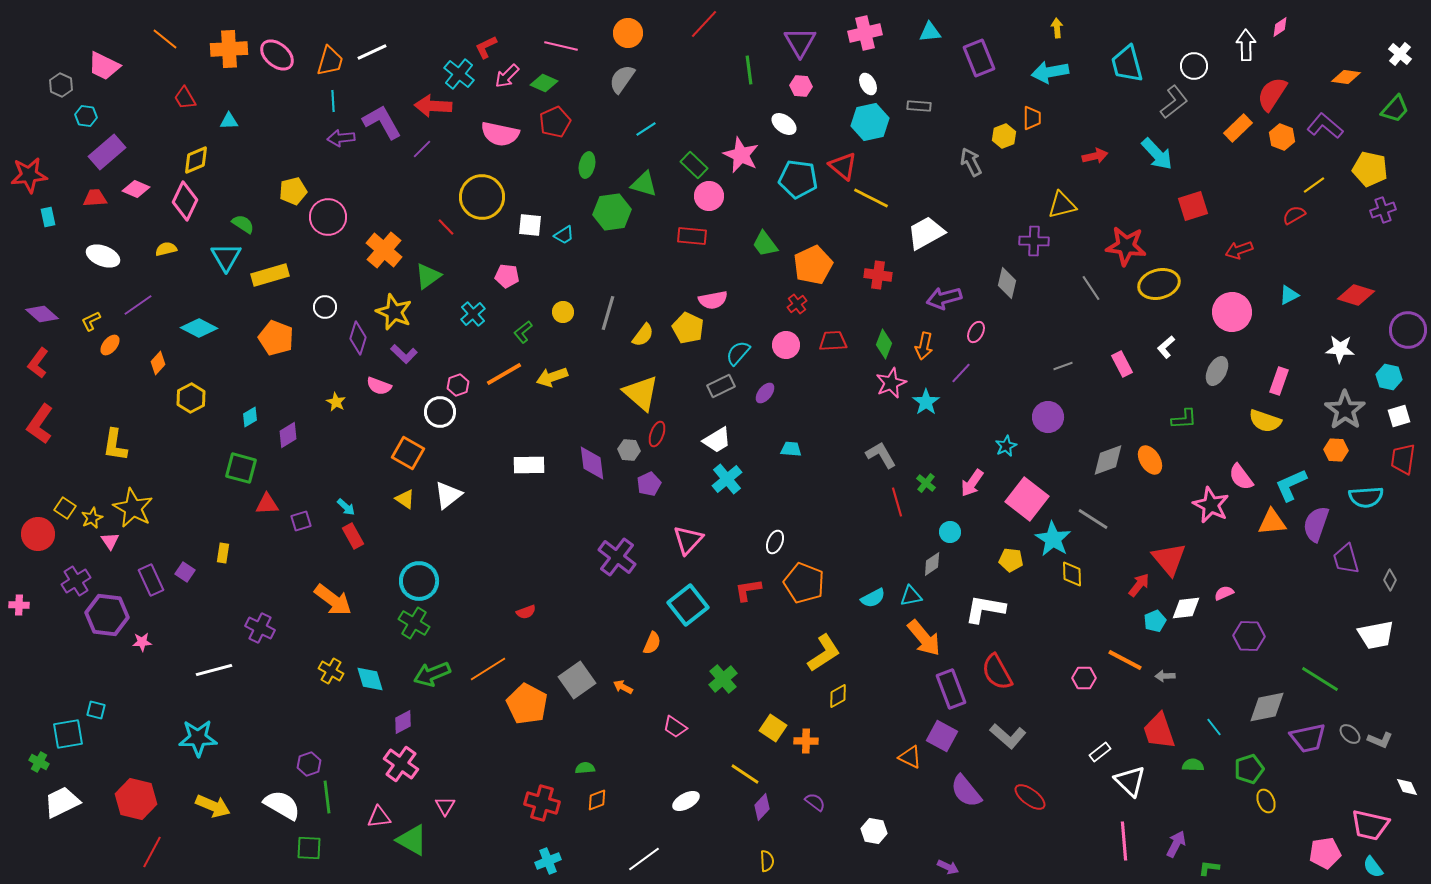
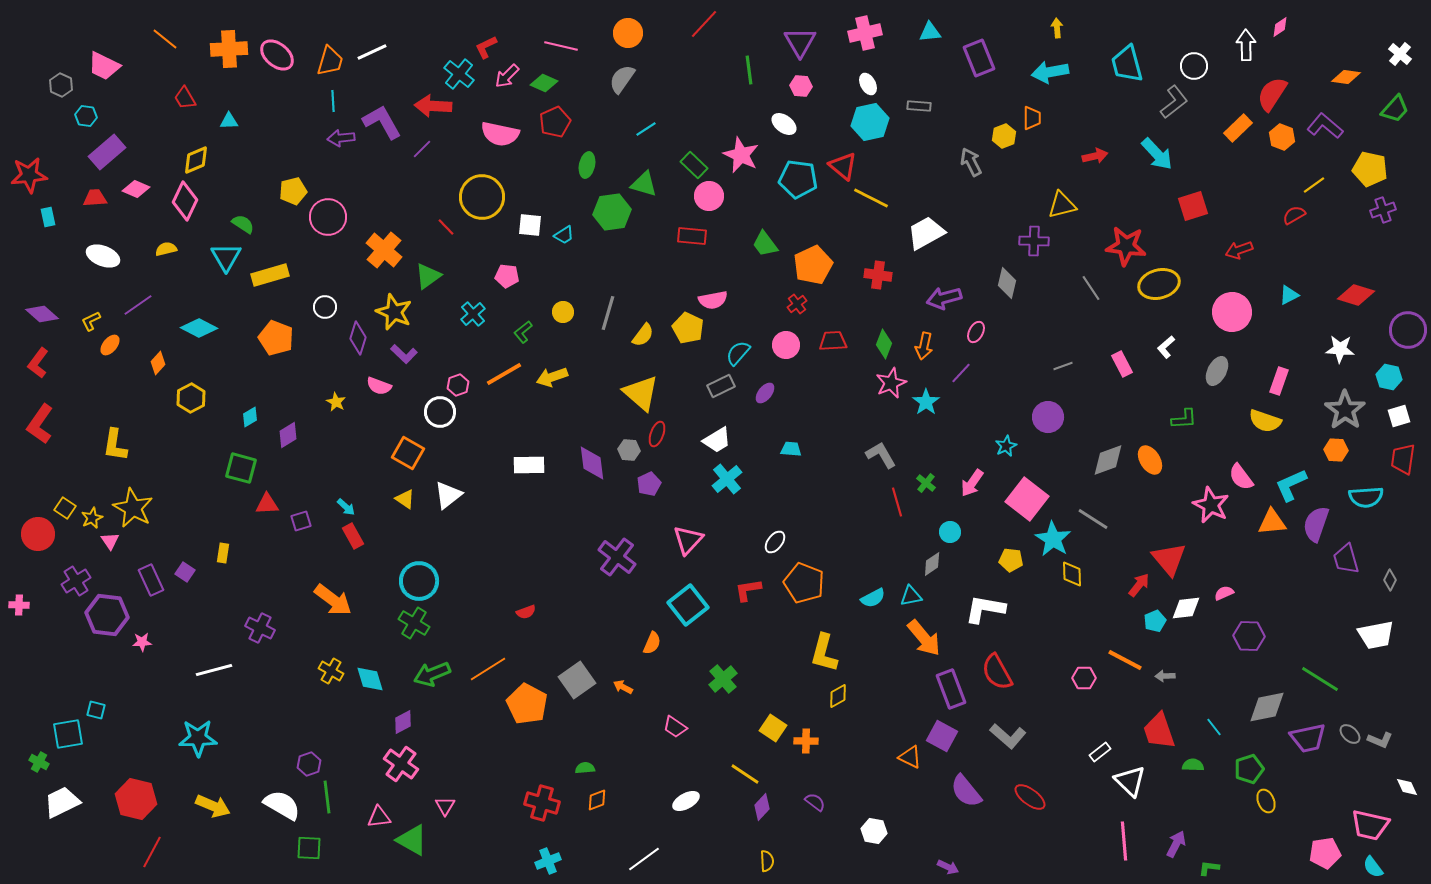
white ellipse at (775, 542): rotated 15 degrees clockwise
yellow L-shape at (824, 653): rotated 138 degrees clockwise
